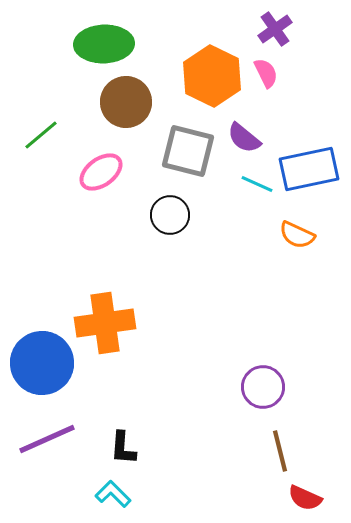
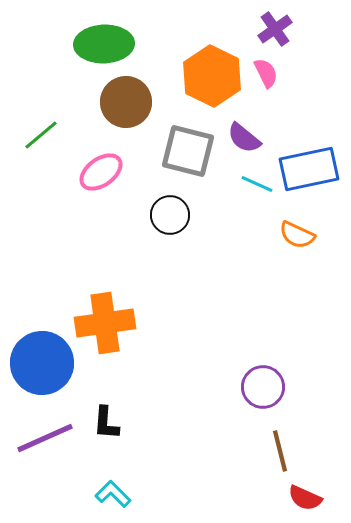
purple line: moved 2 px left, 1 px up
black L-shape: moved 17 px left, 25 px up
